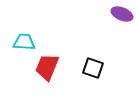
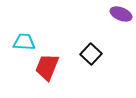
purple ellipse: moved 1 px left
black square: moved 2 px left, 14 px up; rotated 25 degrees clockwise
